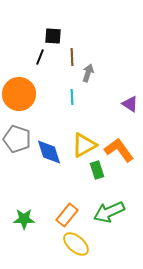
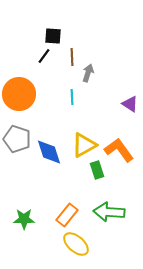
black line: moved 4 px right, 1 px up; rotated 14 degrees clockwise
green arrow: rotated 28 degrees clockwise
